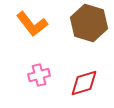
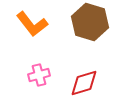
brown hexagon: moved 1 px right, 1 px up
